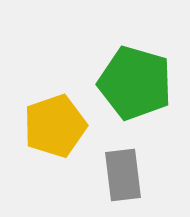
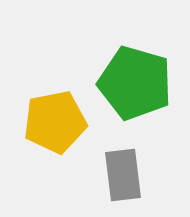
yellow pentagon: moved 4 px up; rotated 8 degrees clockwise
